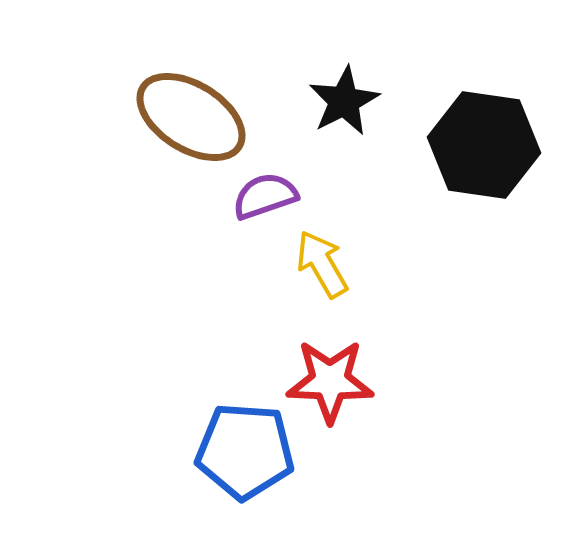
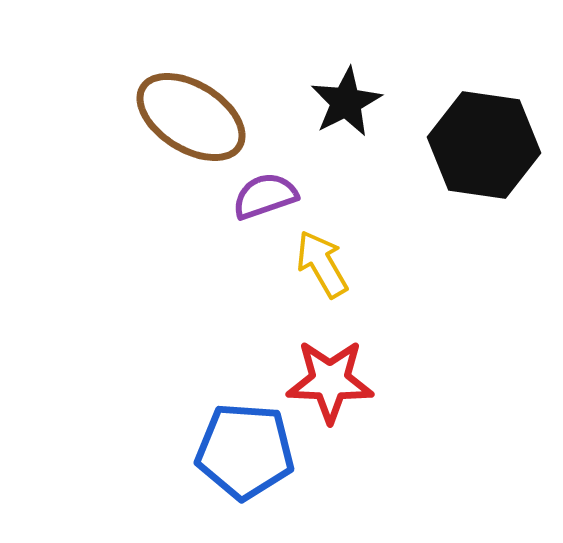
black star: moved 2 px right, 1 px down
